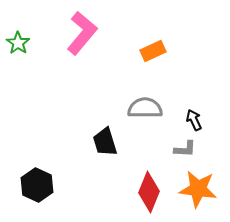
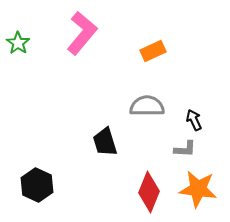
gray semicircle: moved 2 px right, 2 px up
